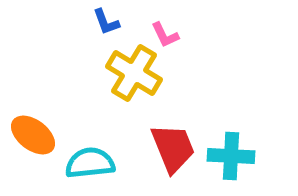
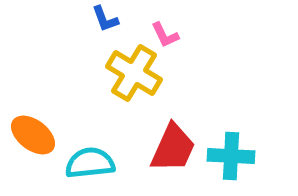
blue L-shape: moved 1 px left, 3 px up
red trapezoid: rotated 46 degrees clockwise
